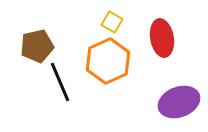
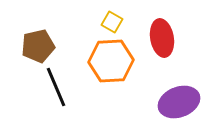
brown pentagon: moved 1 px right
orange hexagon: moved 3 px right; rotated 21 degrees clockwise
black line: moved 4 px left, 5 px down
